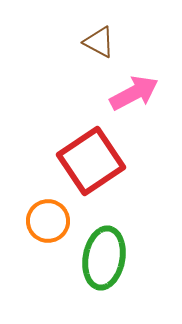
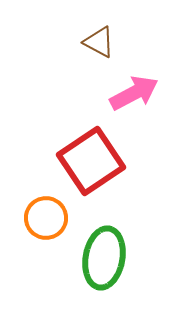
orange circle: moved 2 px left, 3 px up
